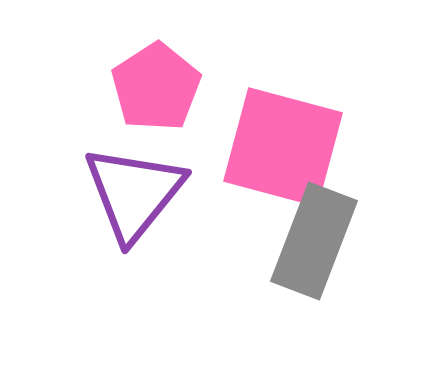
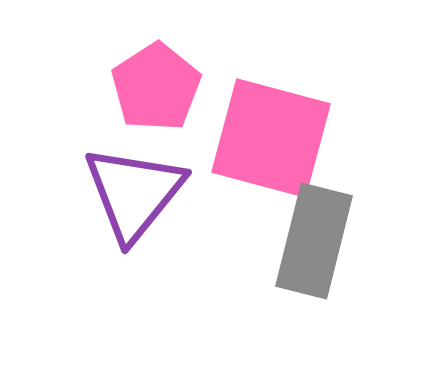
pink square: moved 12 px left, 9 px up
gray rectangle: rotated 7 degrees counterclockwise
